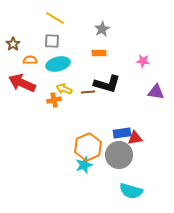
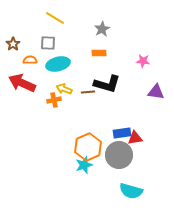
gray square: moved 4 px left, 2 px down
